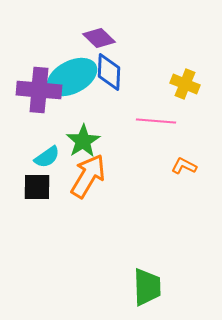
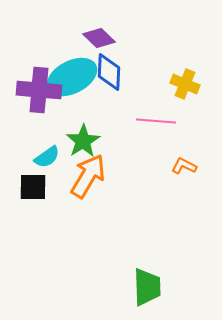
black square: moved 4 px left
